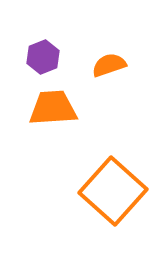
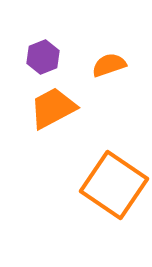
orange trapezoid: rotated 24 degrees counterclockwise
orange square: moved 1 px right, 6 px up; rotated 8 degrees counterclockwise
